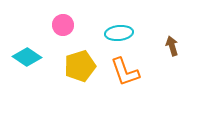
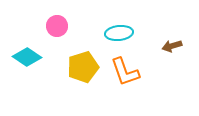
pink circle: moved 6 px left, 1 px down
brown arrow: rotated 90 degrees counterclockwise
yellow pentagon: moved 3 px right, 1 px down
